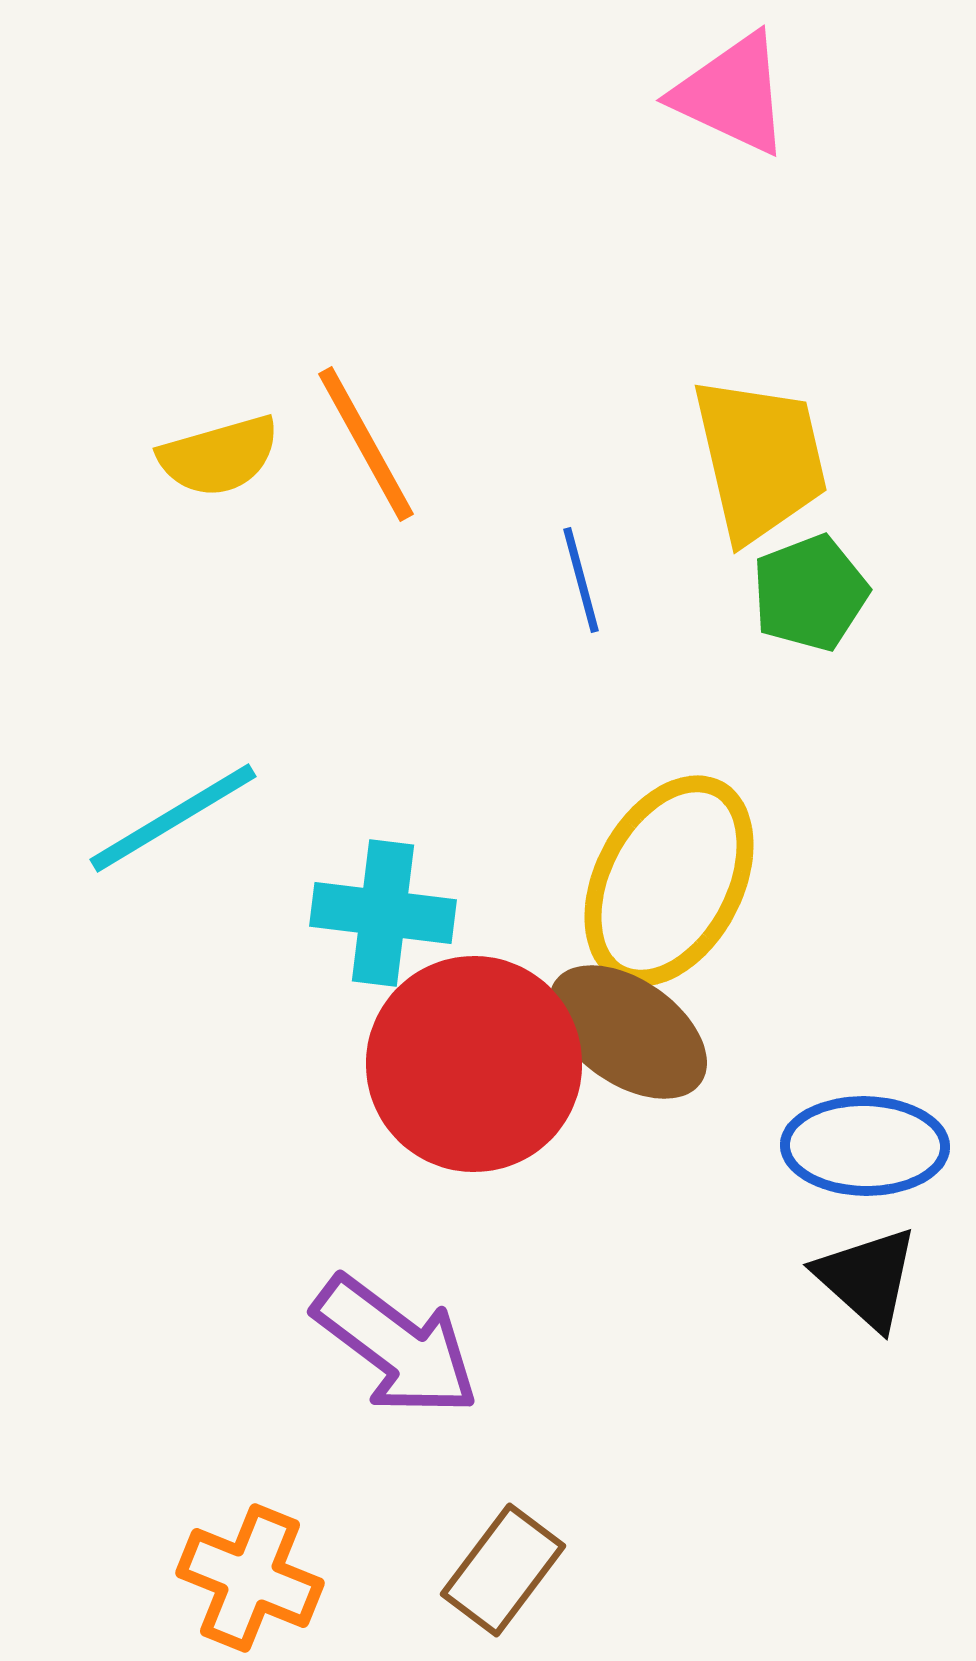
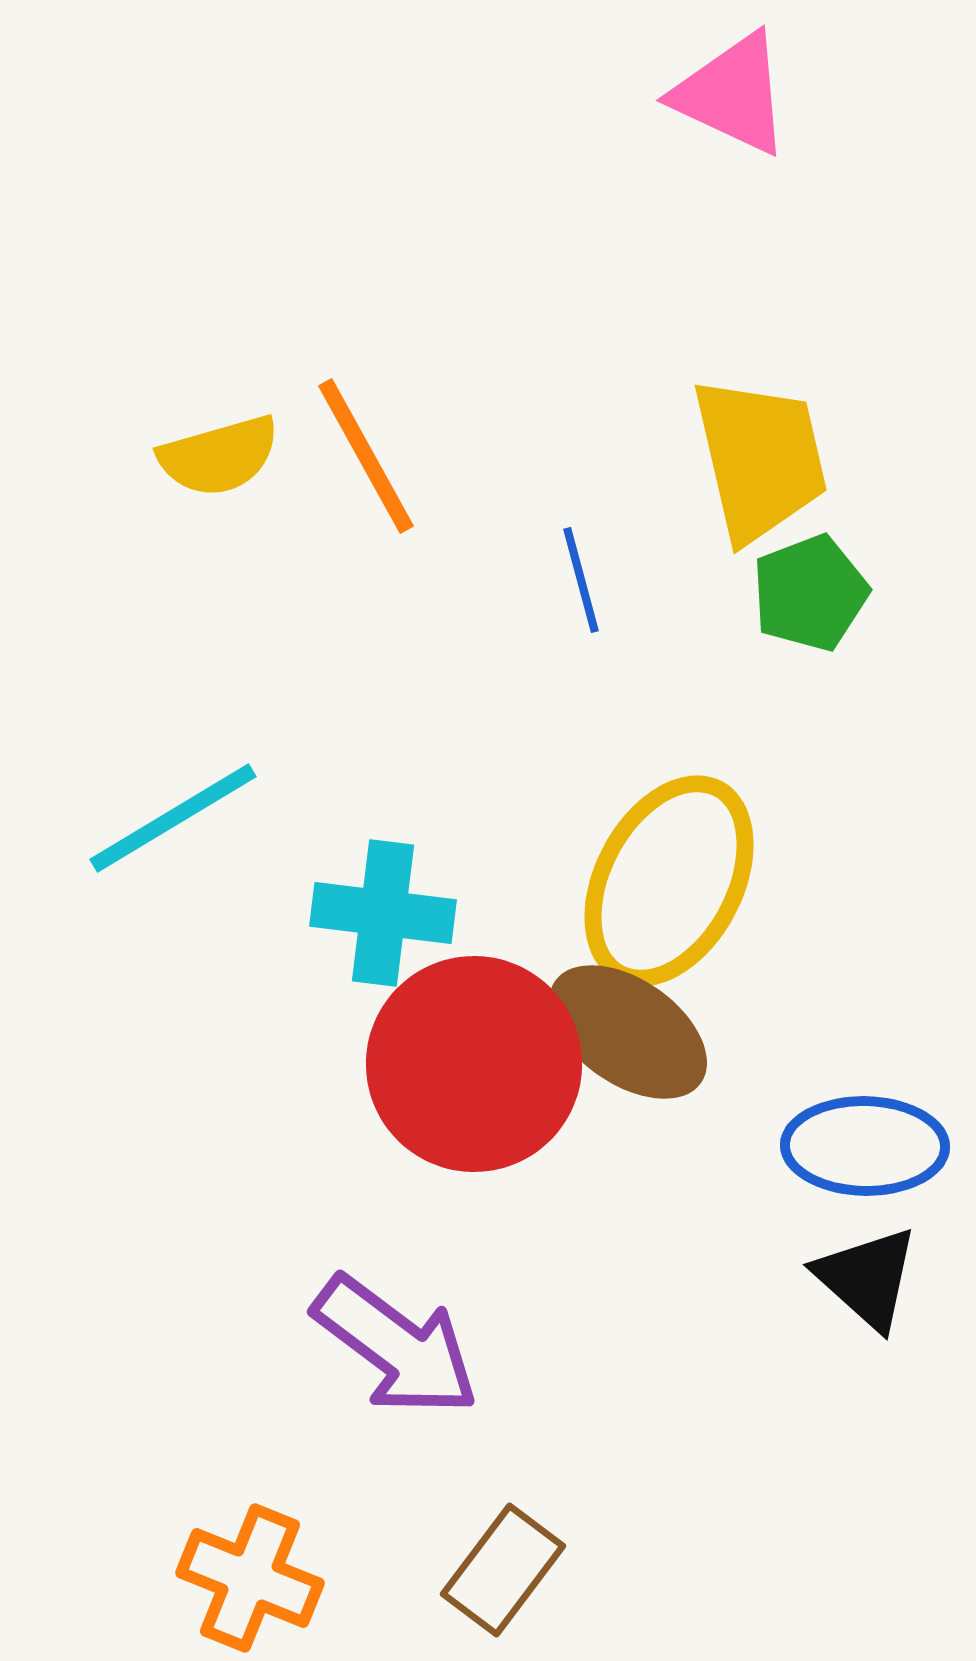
orange line: moved 12 px down
